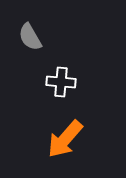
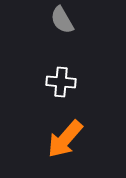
gray semicircle: moved 32 px right, 17 px up
